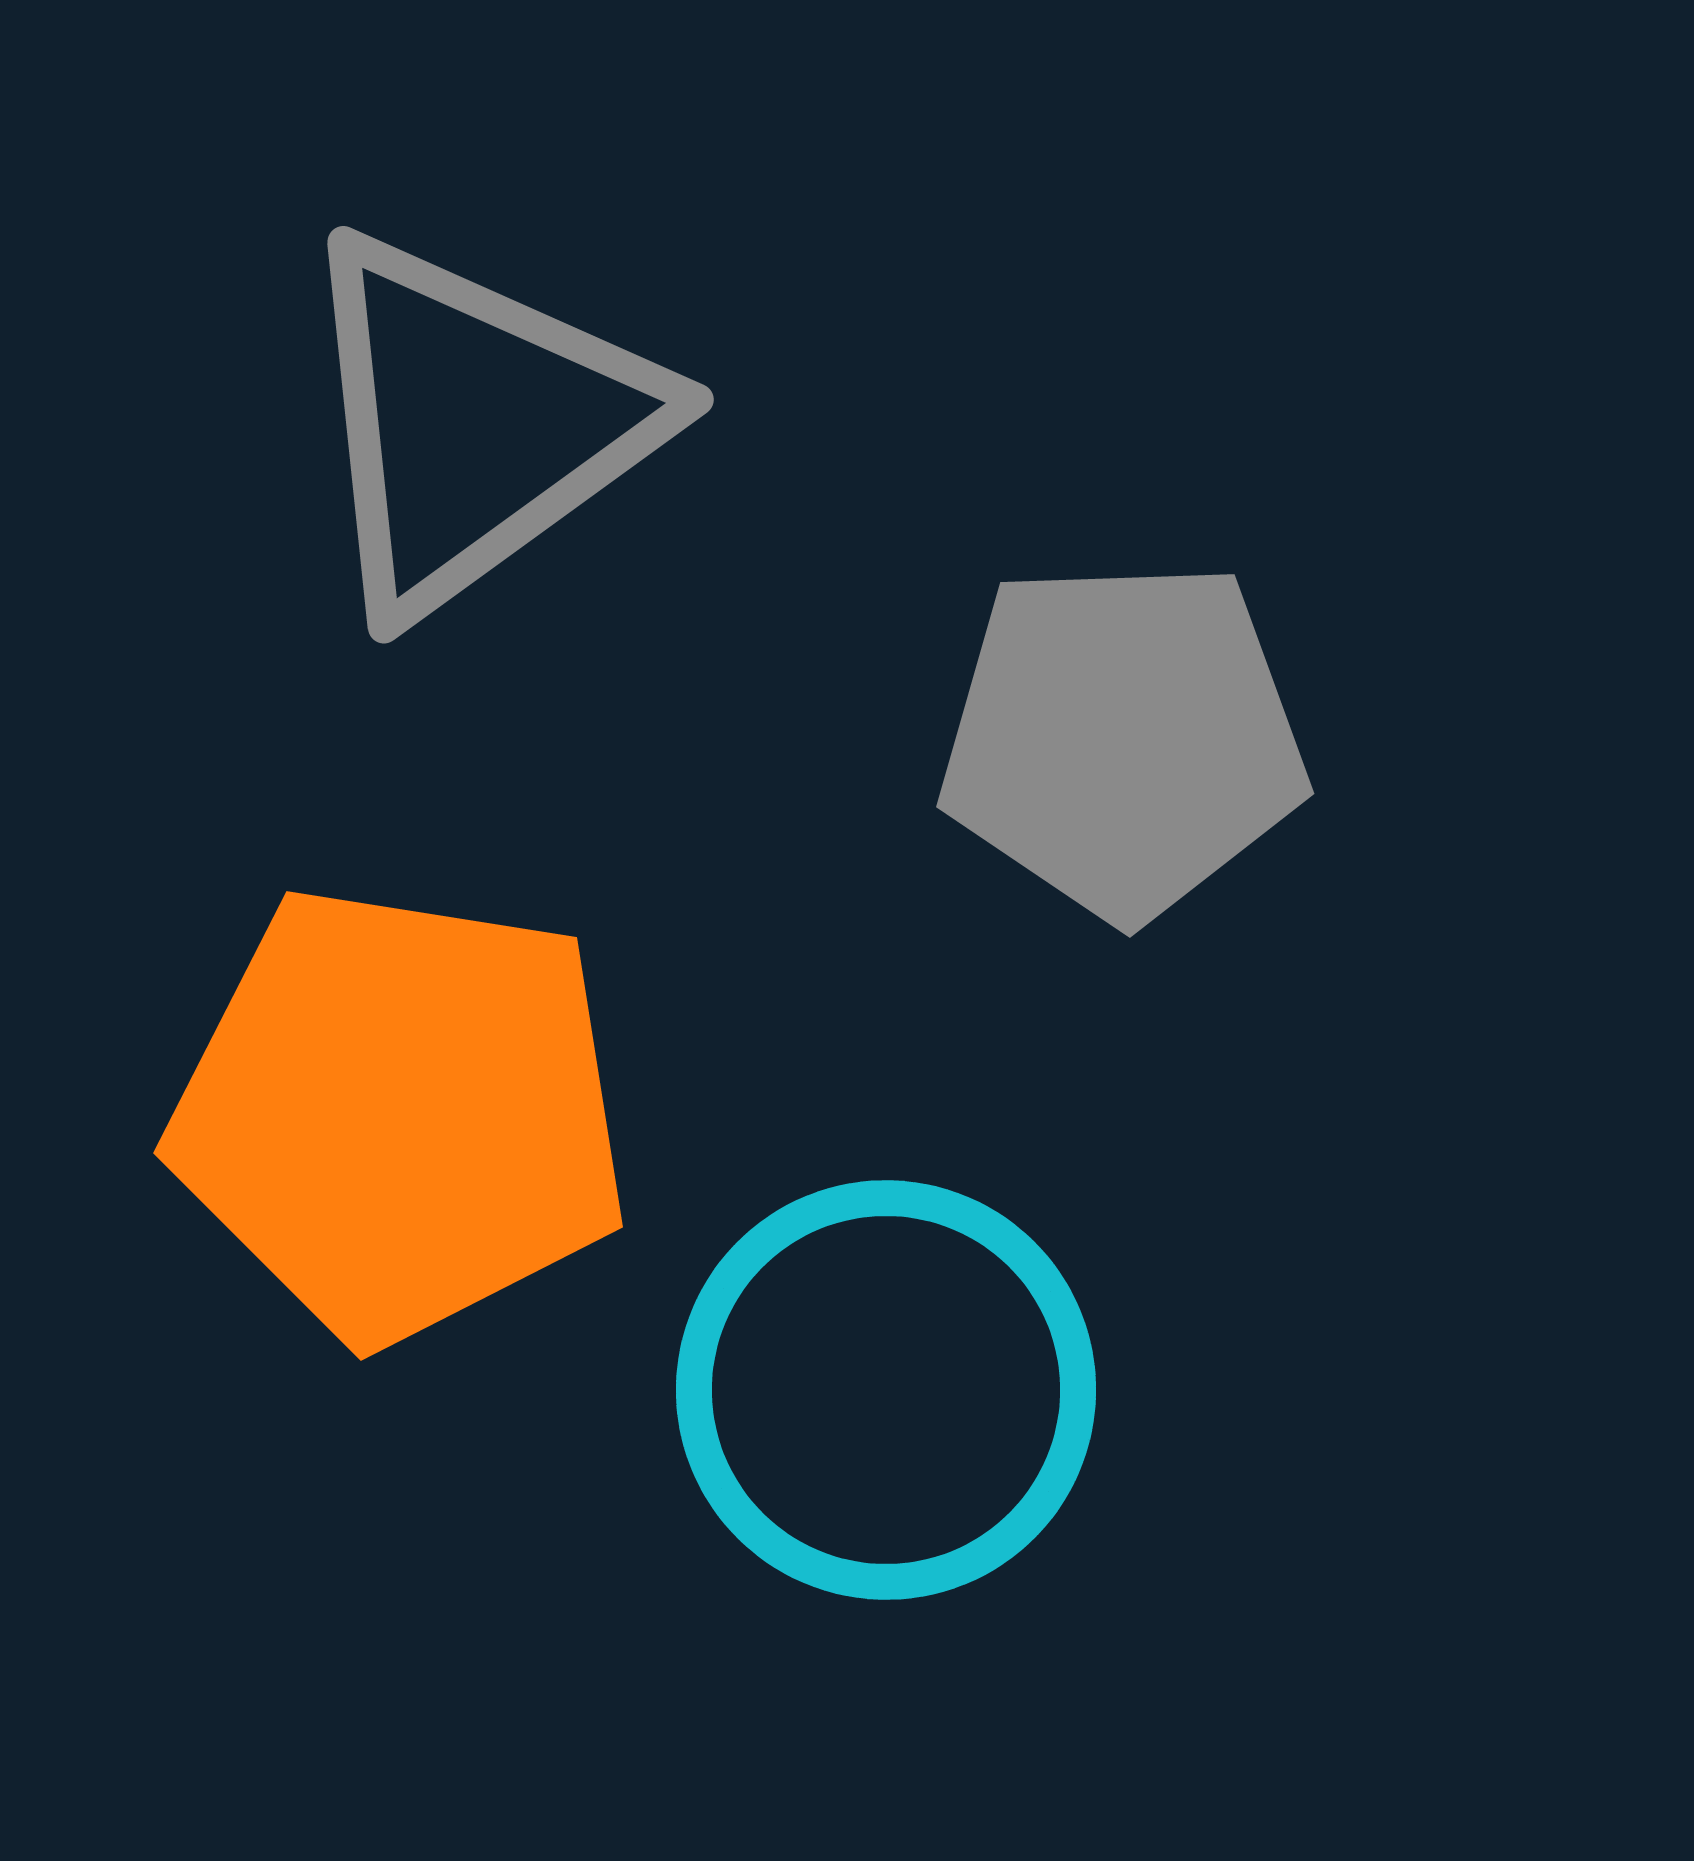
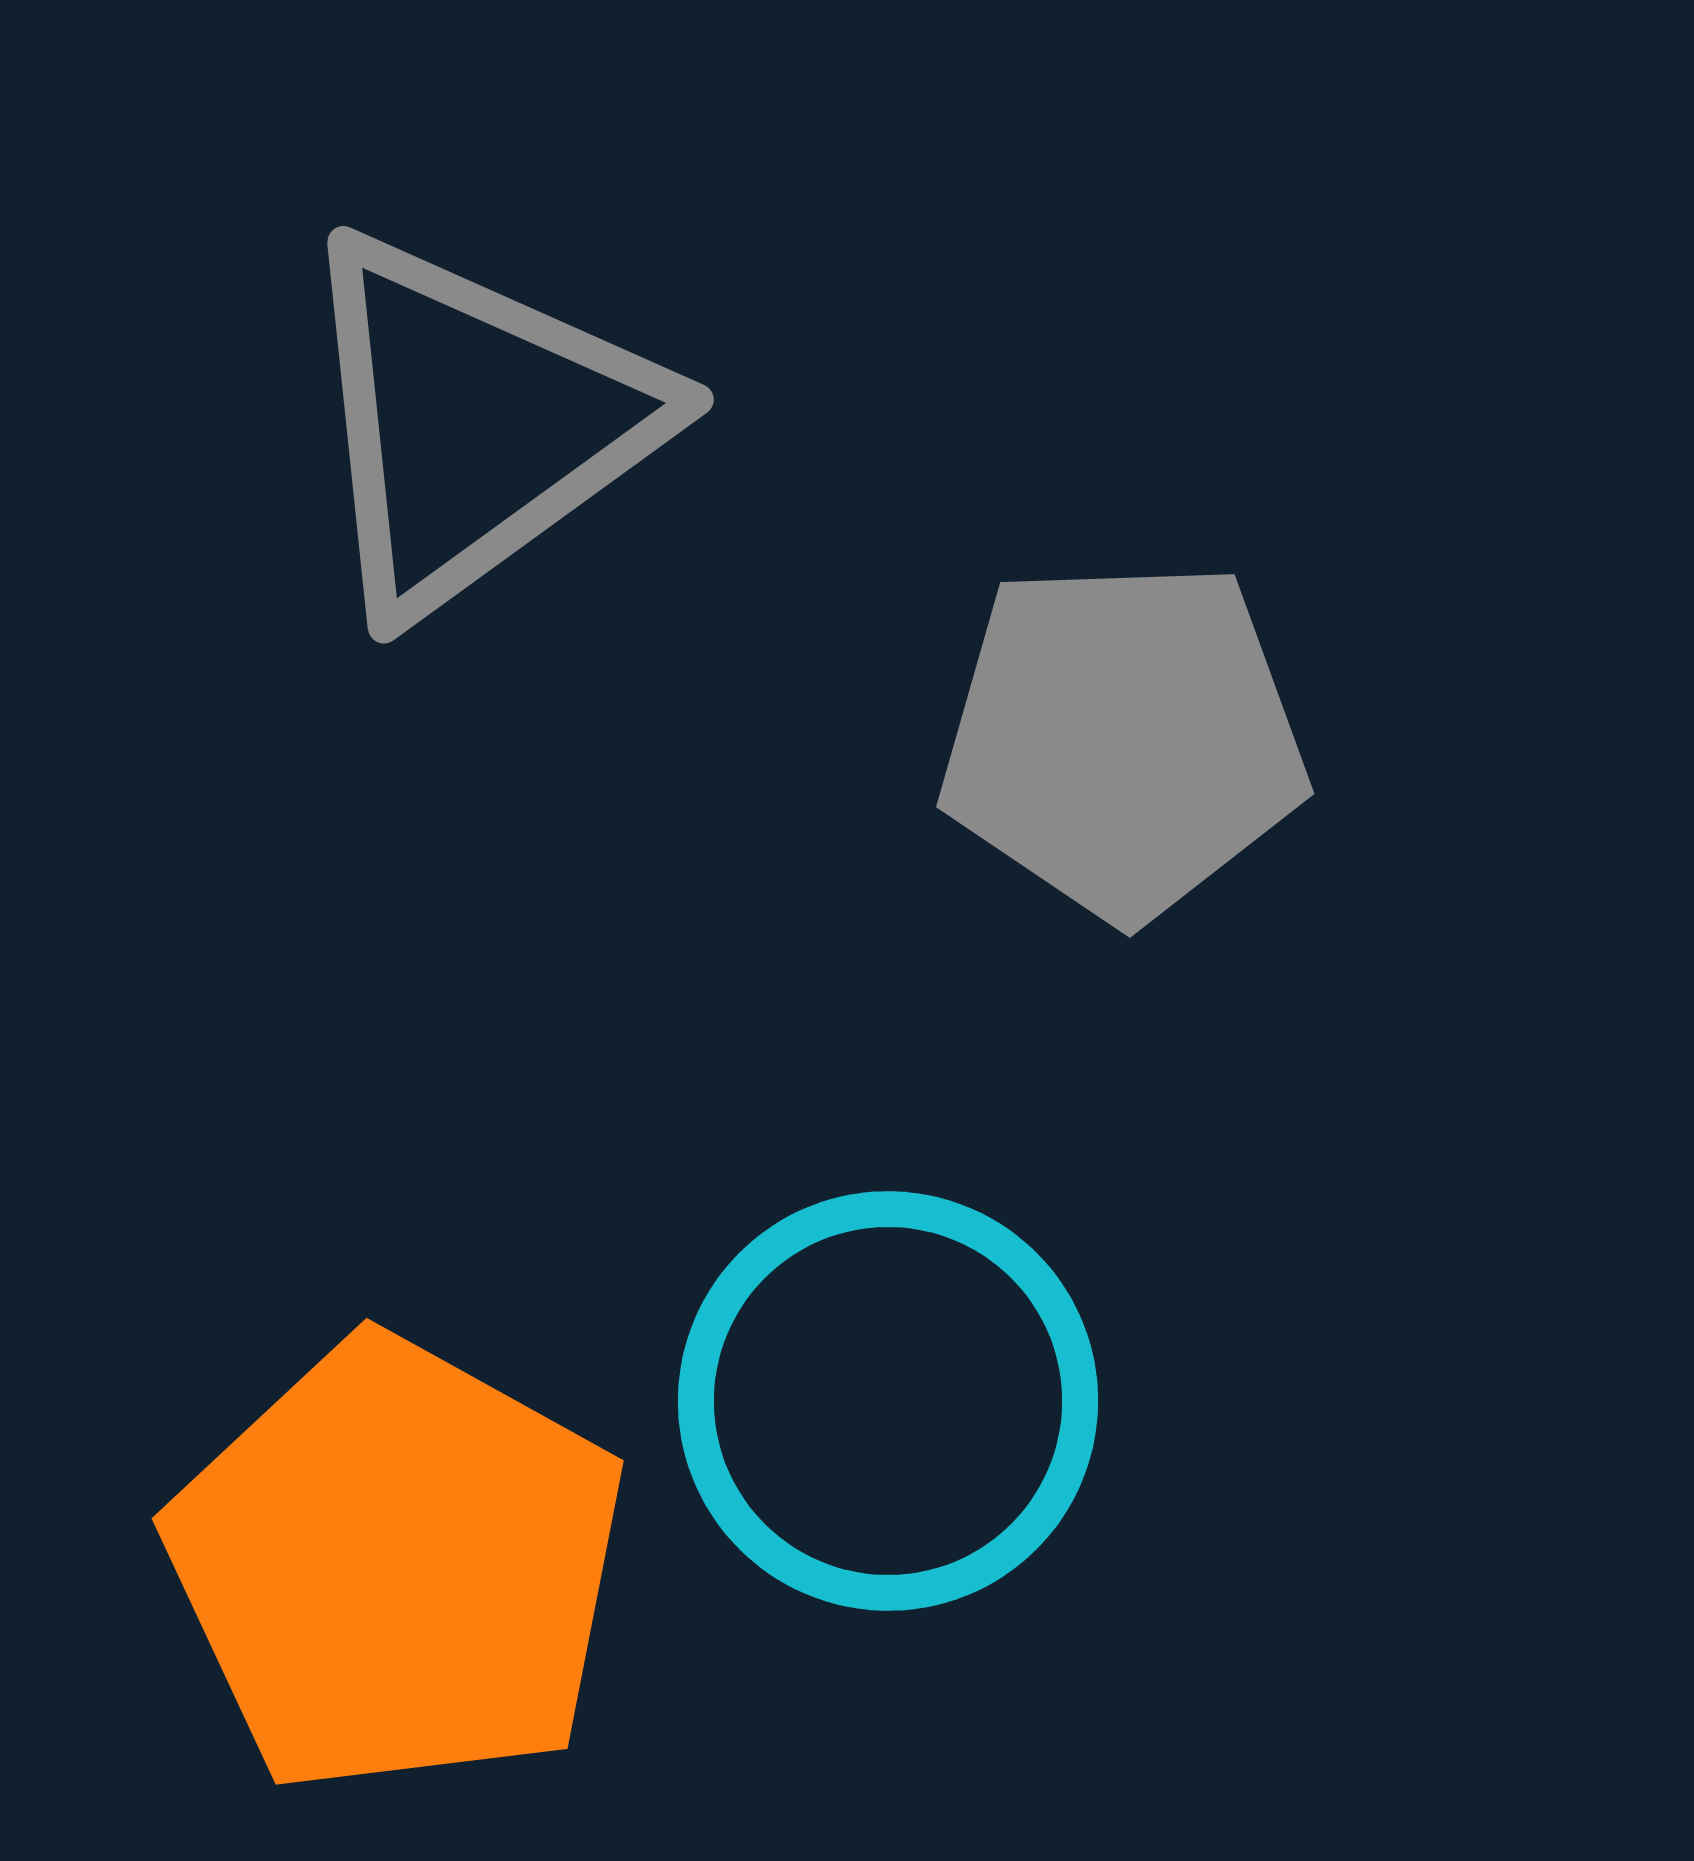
orange pentagon: moved 3 px left, 452 px down; rotated 20 degrees clockwise
cyan circle: moved 2 px right, 11 px down
